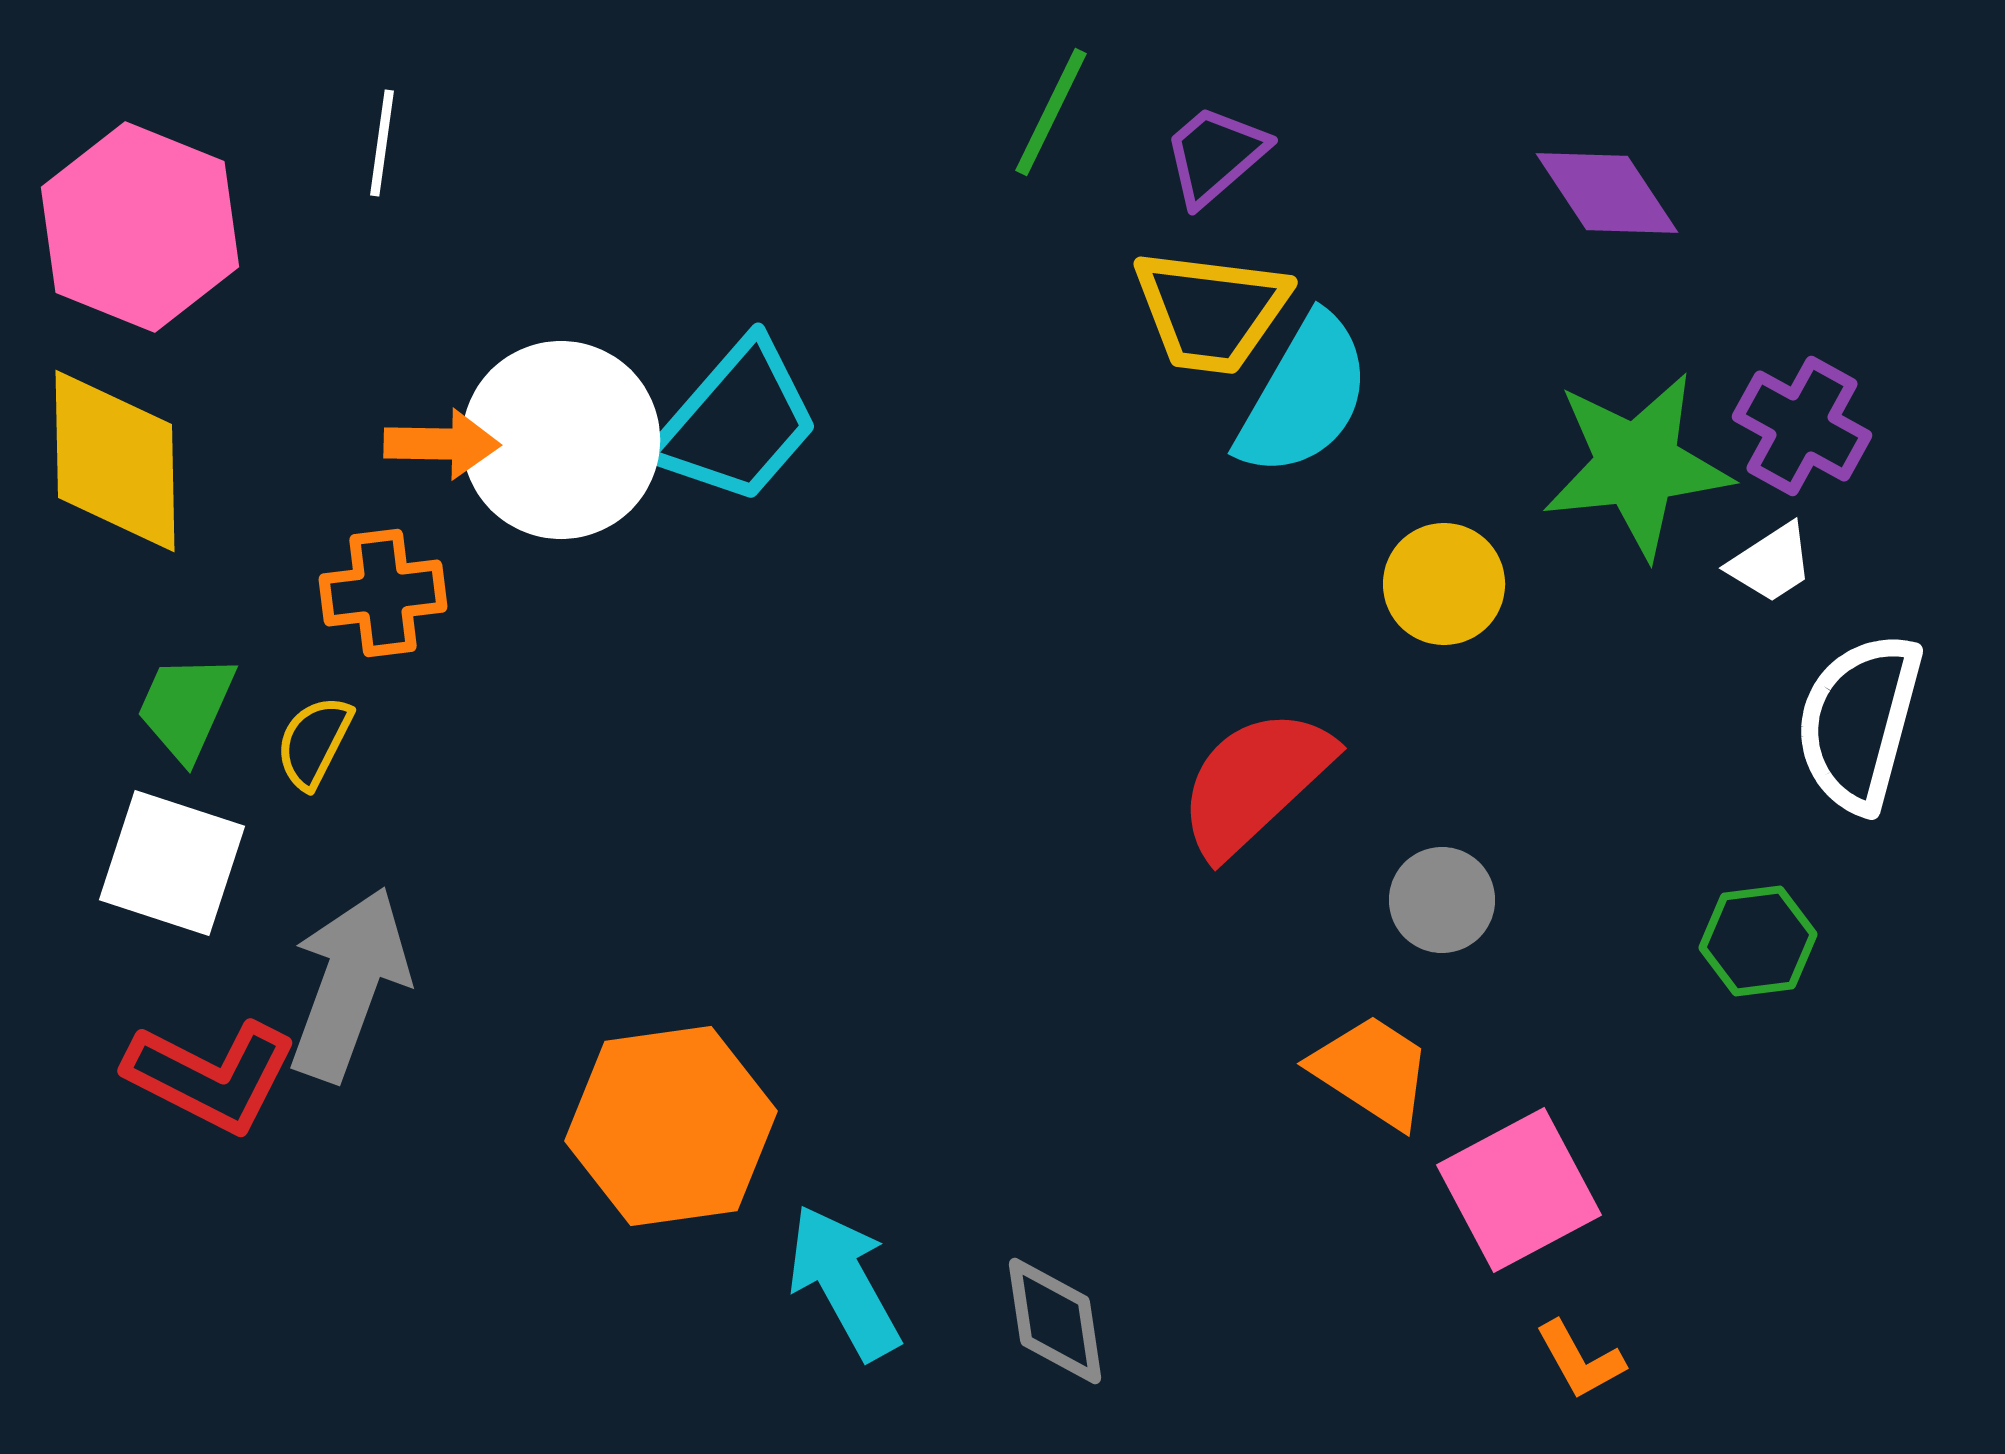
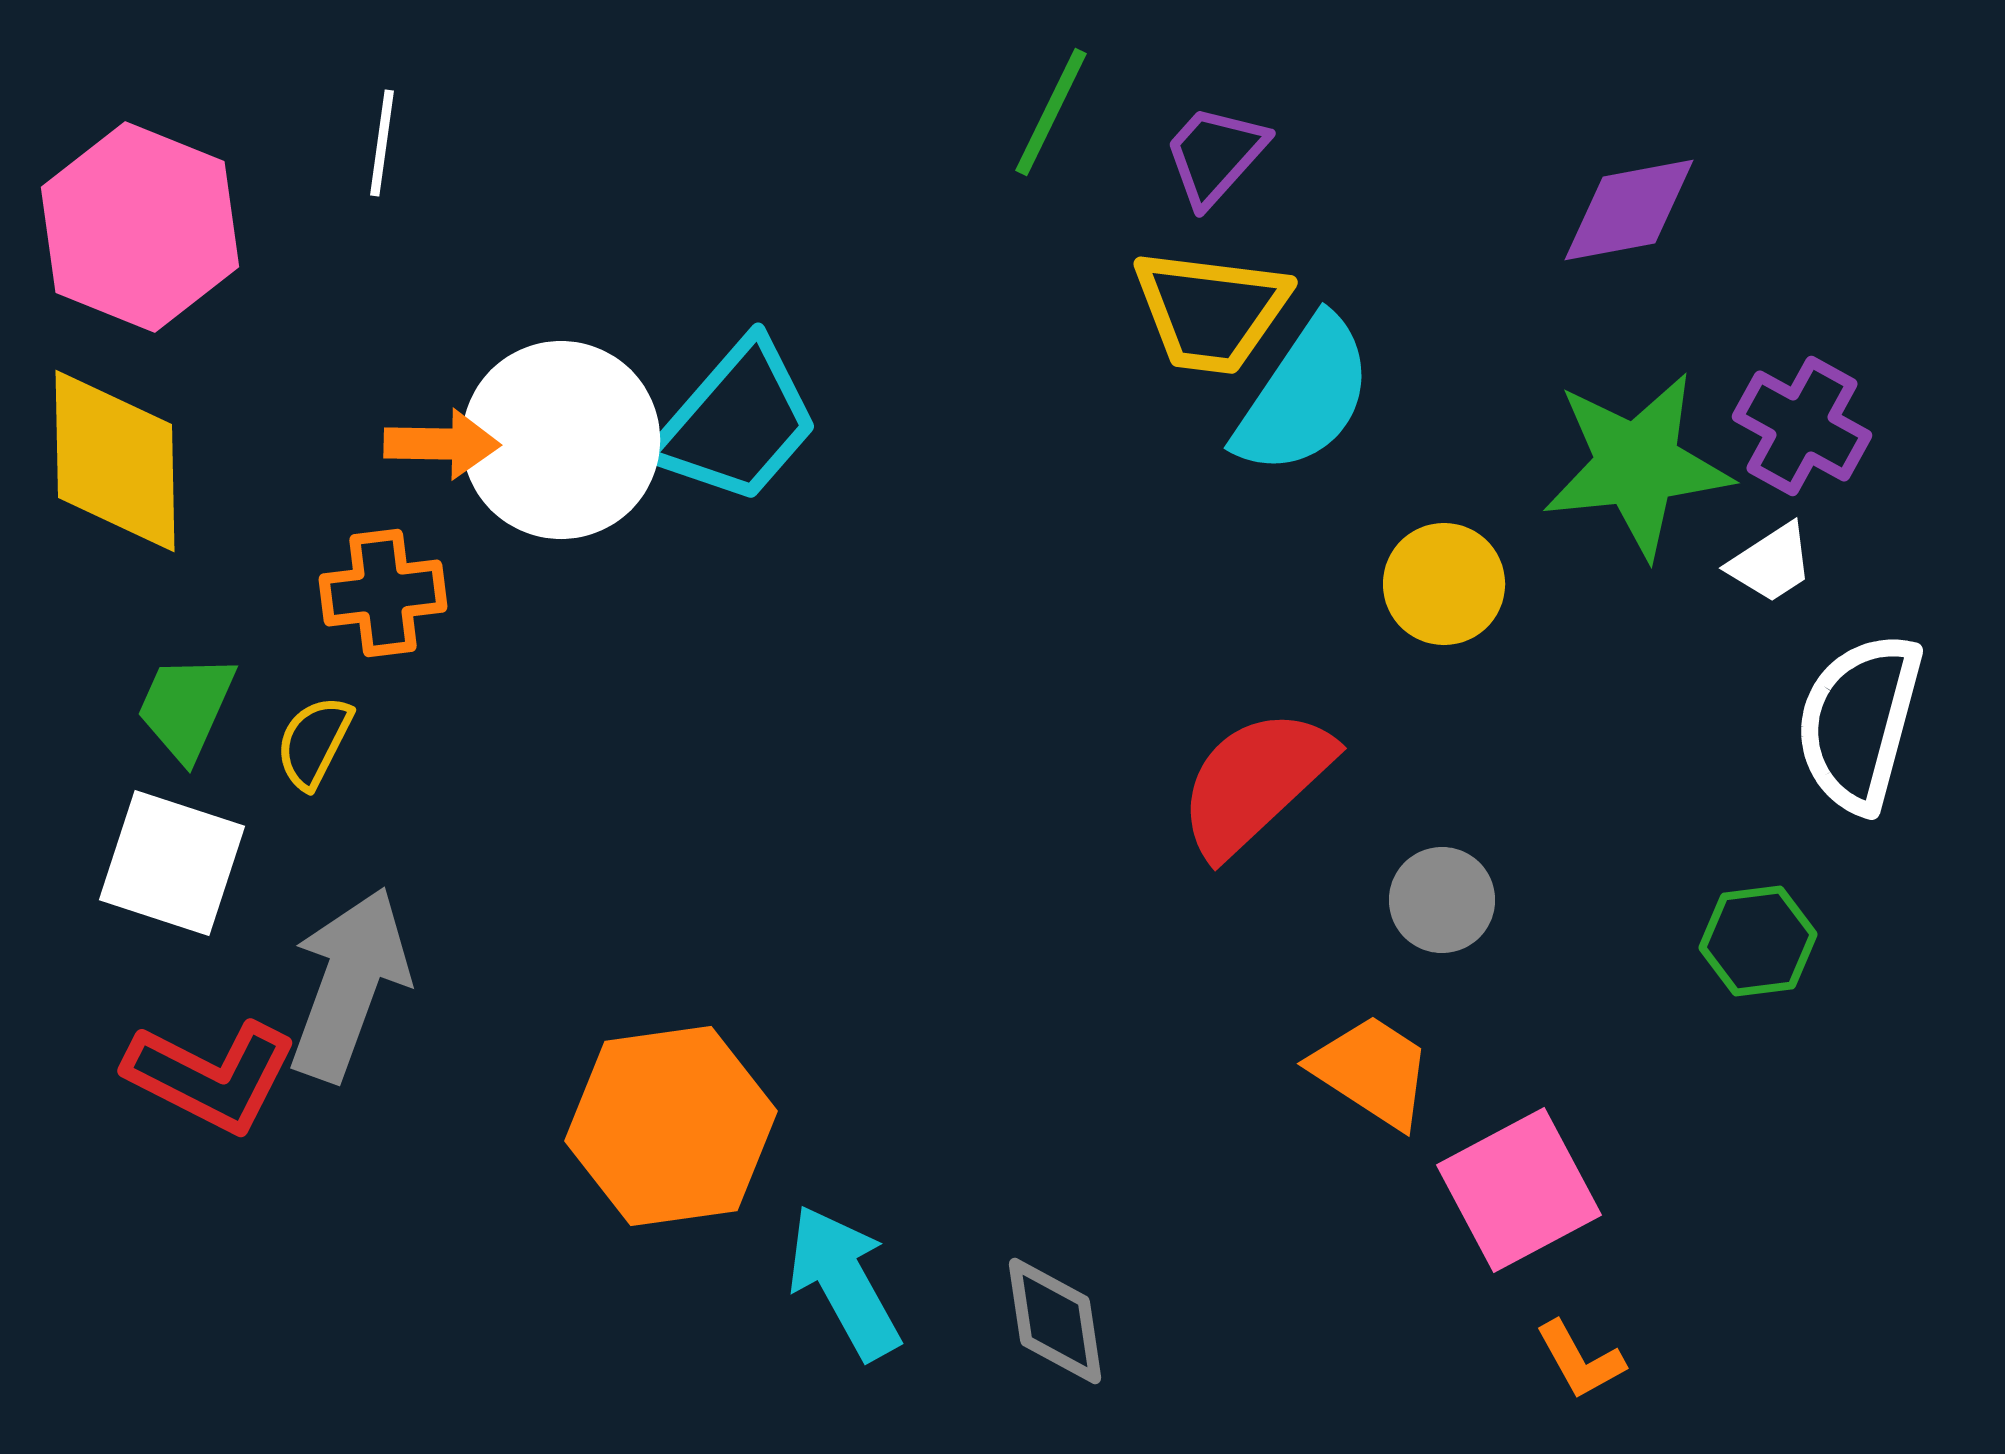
purple trapezoid: rotated 7 degrees counterclockwise
purple diamond: moved 22 px right, 17 px down; rotated 67 degrees counterclockwise
cyan semicircle: rotated 4 degrees clockwise
